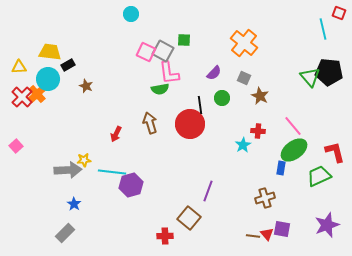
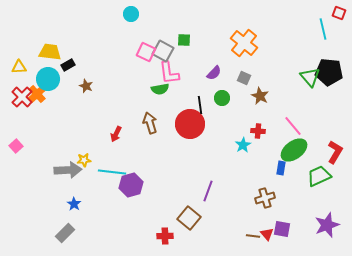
red L-shape at (335, 152): rotated 45 degrees clockwise
